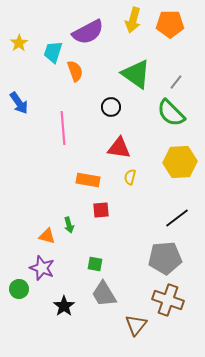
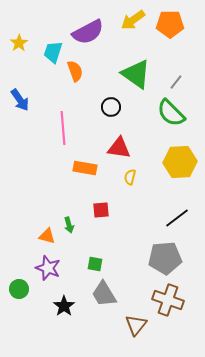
yellow arrow: rotated 40 degrees clockwise
blue arrow: moved 1 px right, 3 px up
orange rectangle: moved 3 px left, 12 px up
purple star: moved 6 px right
